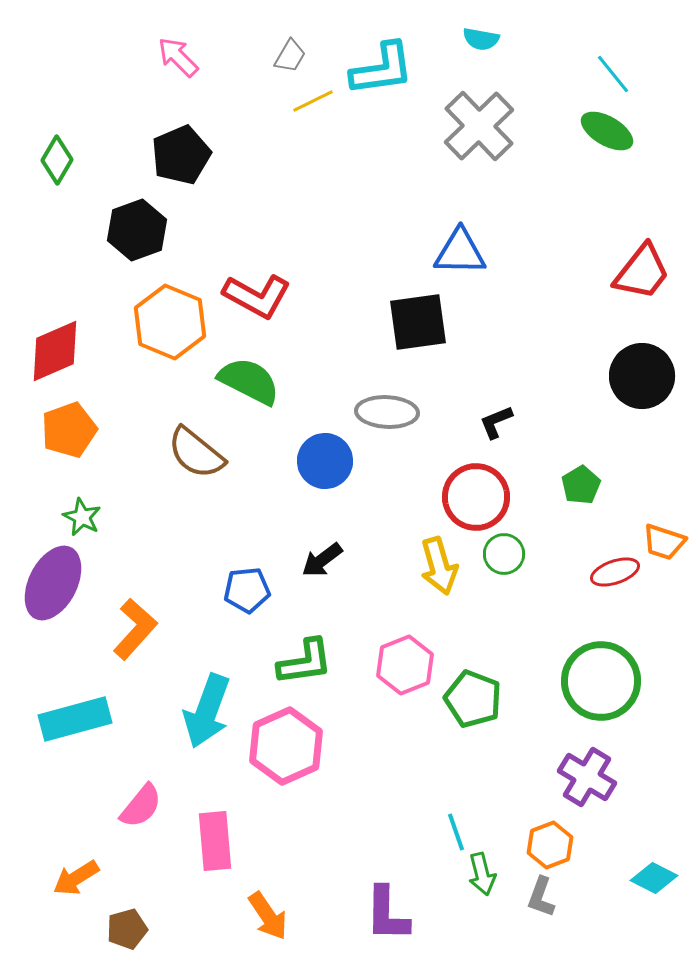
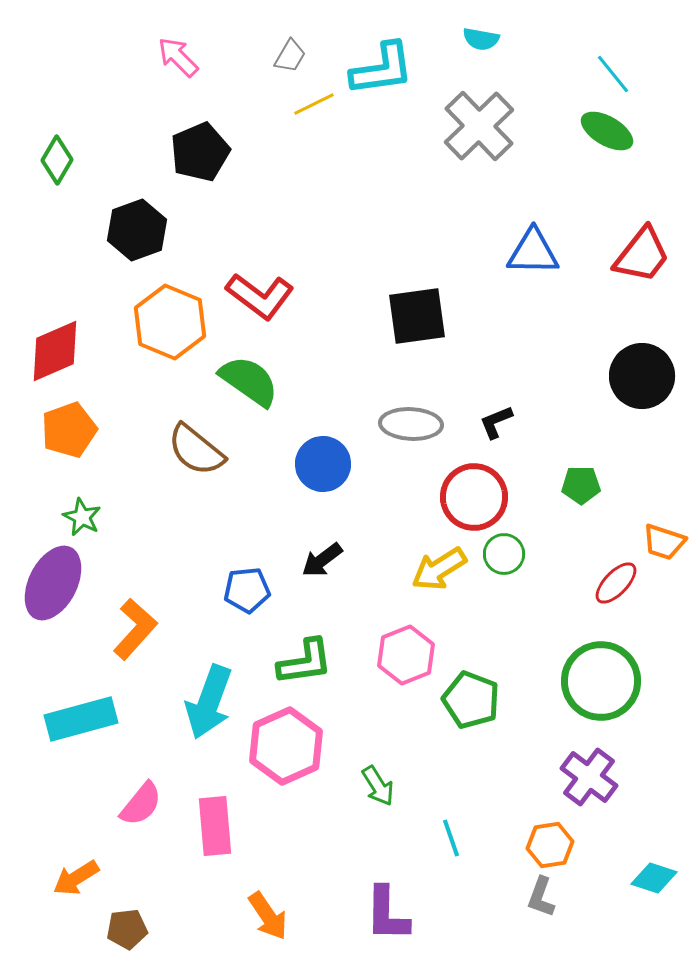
yellow line at (313, 101): moved 1 px right, 3 px down
black pentagon at (181, 155): moved 19 px right, 3 px up
blue triangle at (460, 252): moved 73 px right
red trapezoid at (642, 272): moved 17 px up
red L-shape at (257, 296): moved 3 px right; rotated 8 degrees clockwise
black square at (418, 322): moved 1 px left, 6 px up
green semicircle at (249, 381): rotated 8 degrees clockwise
gray ellipse at (387, 412): moved 24 px right, 12 px down
brown semicircle at (196, 453): moved 3 px up
blue circle at (325, 461): moved 2 px left, 3 px down
green pentagon at (581, 485): rotated 30 degrees clockwise
red circle at (476, 497): moved 2 px left
yellow arrow at (439, 566): moved 3 px down; rotated 74 degrees clockwise
red ellipse at (615, 572): moved 1 px right, 11 px down; rotated 27 degrees counterclockwise
pink hexagon at (405, 665): moved 1 px right, 10 px up
green pentagon at (473, 699): moved 2 px left, 1 px down
cyan arrow at (207, 711): moved 2 px right, 9 px up
cyan rectangle at (75, 719): moved 6 px right
purple cross at (587, 777): moved 2 px right; rotated 6 degrees clockwise
pink semicircle at (141, 806): moved 2 px up
cyan line at (456, 832): moved 5 px left, 6 px down
pink rectangle at (215, 841): moved 15 px up
orange hexagon at (550, 845): rotated 12 degrees clockwise
green arrow at (482, 874): moved 104 px left, 88 px up; rotated 18 degrees counterclockwise
cyan diamond at (654, 878): rotated 9 degrees counterclockwise
brown pentagon at (127, 929): rotated 9 degrees clockwise
